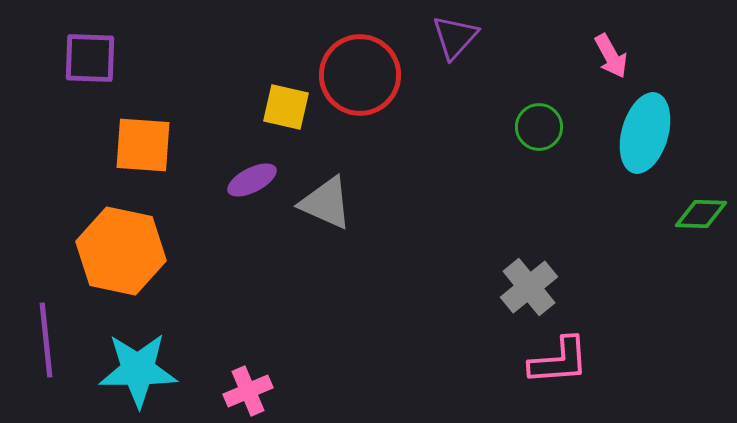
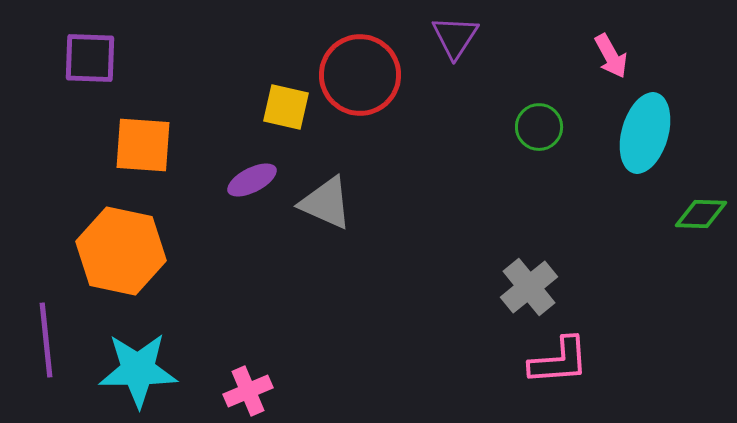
purple triangle: rotated 9 degrees counterclockwise
